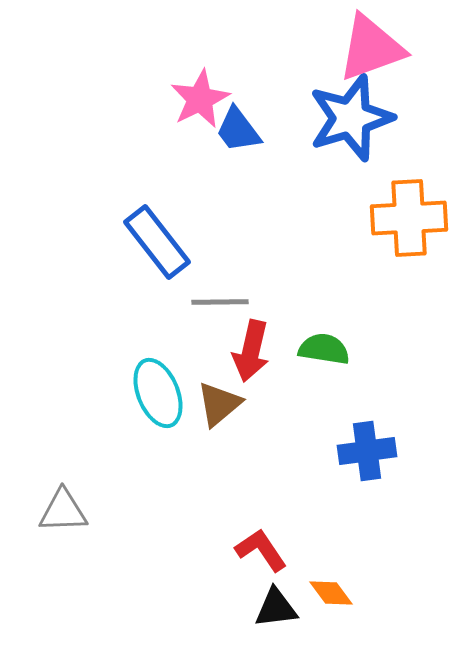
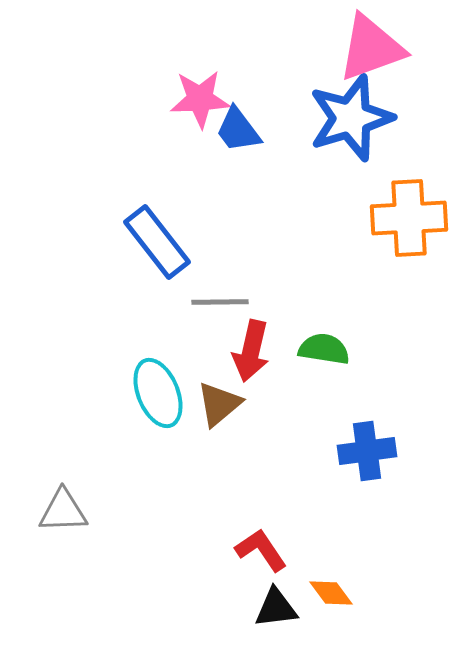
pink star: rotated 24 degrees clockwise
